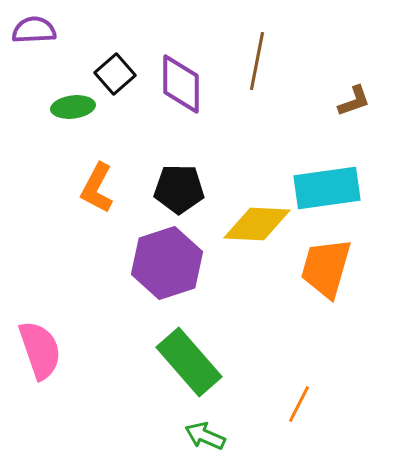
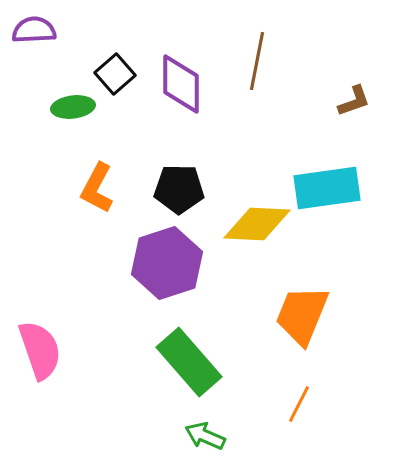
orange trapezoid: moved 24 px left, 47 px down; rotated 6 degrees clockwise
